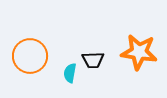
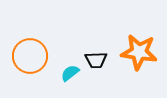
black trapezoid: moved 3 px right
cyan semicircle: rotated 42 degrees clockwise
